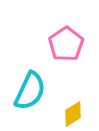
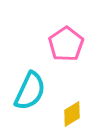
yellow diamond: moved 1 px left
